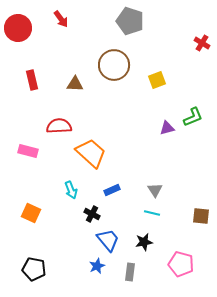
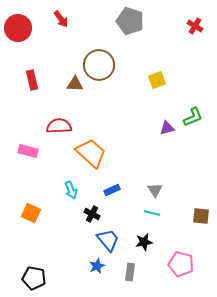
red cross: moved 7 px left, 17 px up
brown circle: moved 15 px left
black pentagon: moved 9 px down
